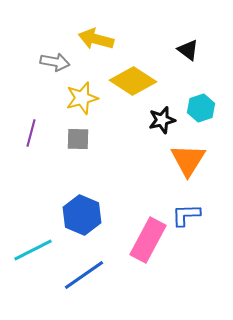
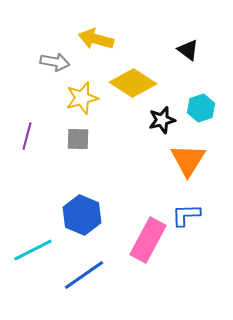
yellow diamond: moved 2 px down
purple line: moved 4 px left, 3 px down
